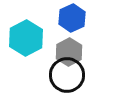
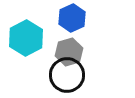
gray hexagon: rotated 12 degrees clockwise
